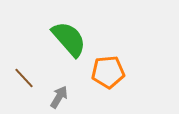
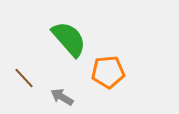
gray arrow: moved 3 px right; rotated 90 degrees counterclockwise
